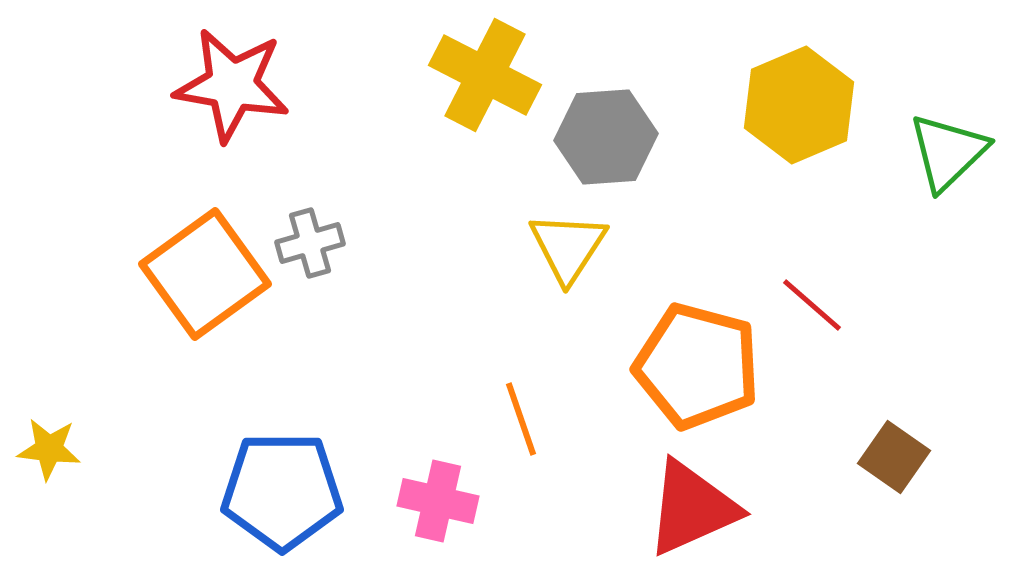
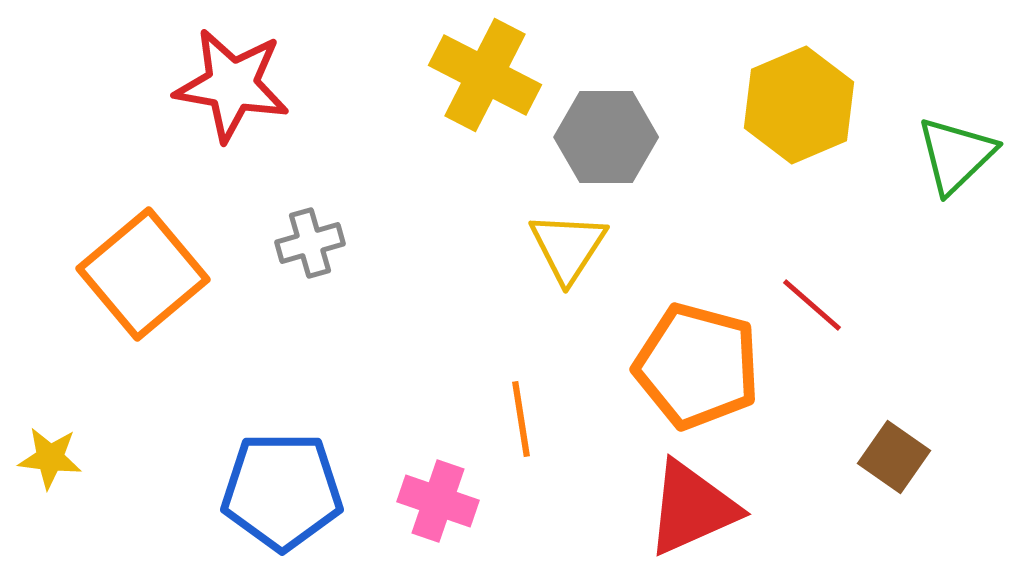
gray hexagon: rotated 4 degrees clockwise
green triangle: moved 8 px right, 3 px down
orange square: moved 62 px left; rotated 4 degrees counterclockwise
orange line: rotated 10 degrees clockwise
yellow star: moved 1 px right, 9 px down
pink cross: rotated 6 degrees clockwise
